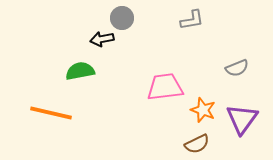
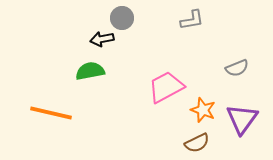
green semicircle: moved 10 px right
pink trapezoid: moved 1 px right; rotated 21 degrees counterclockwise
brown semicircle: moved 1 px up
